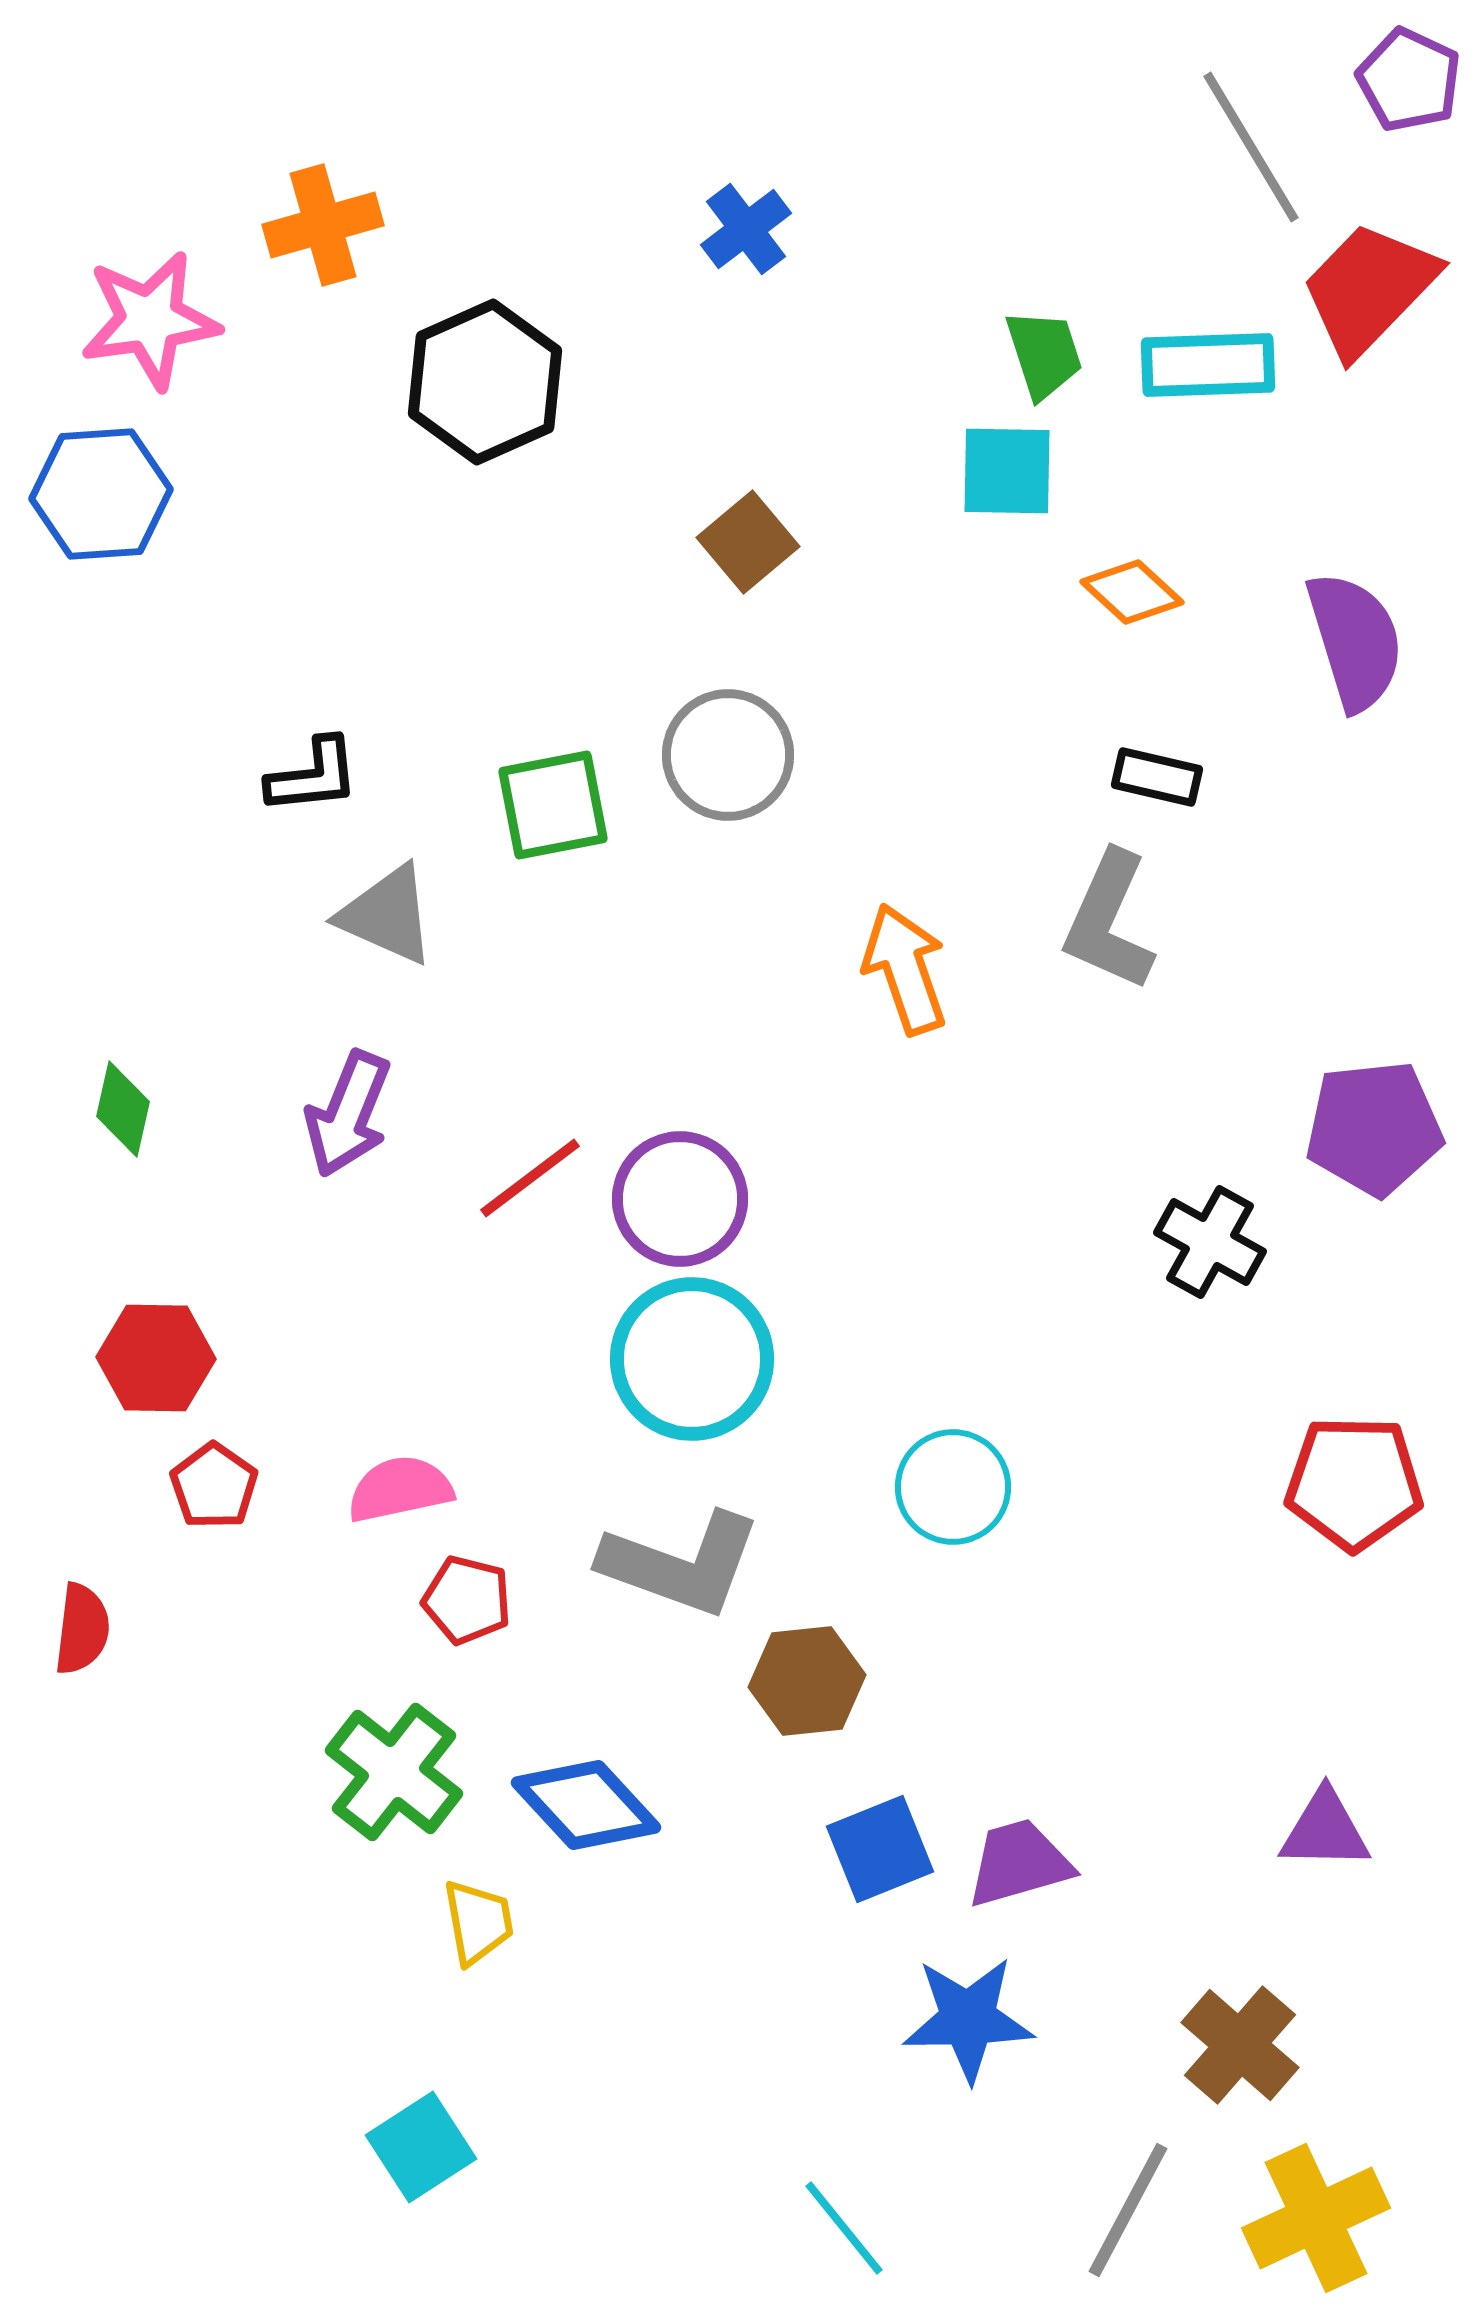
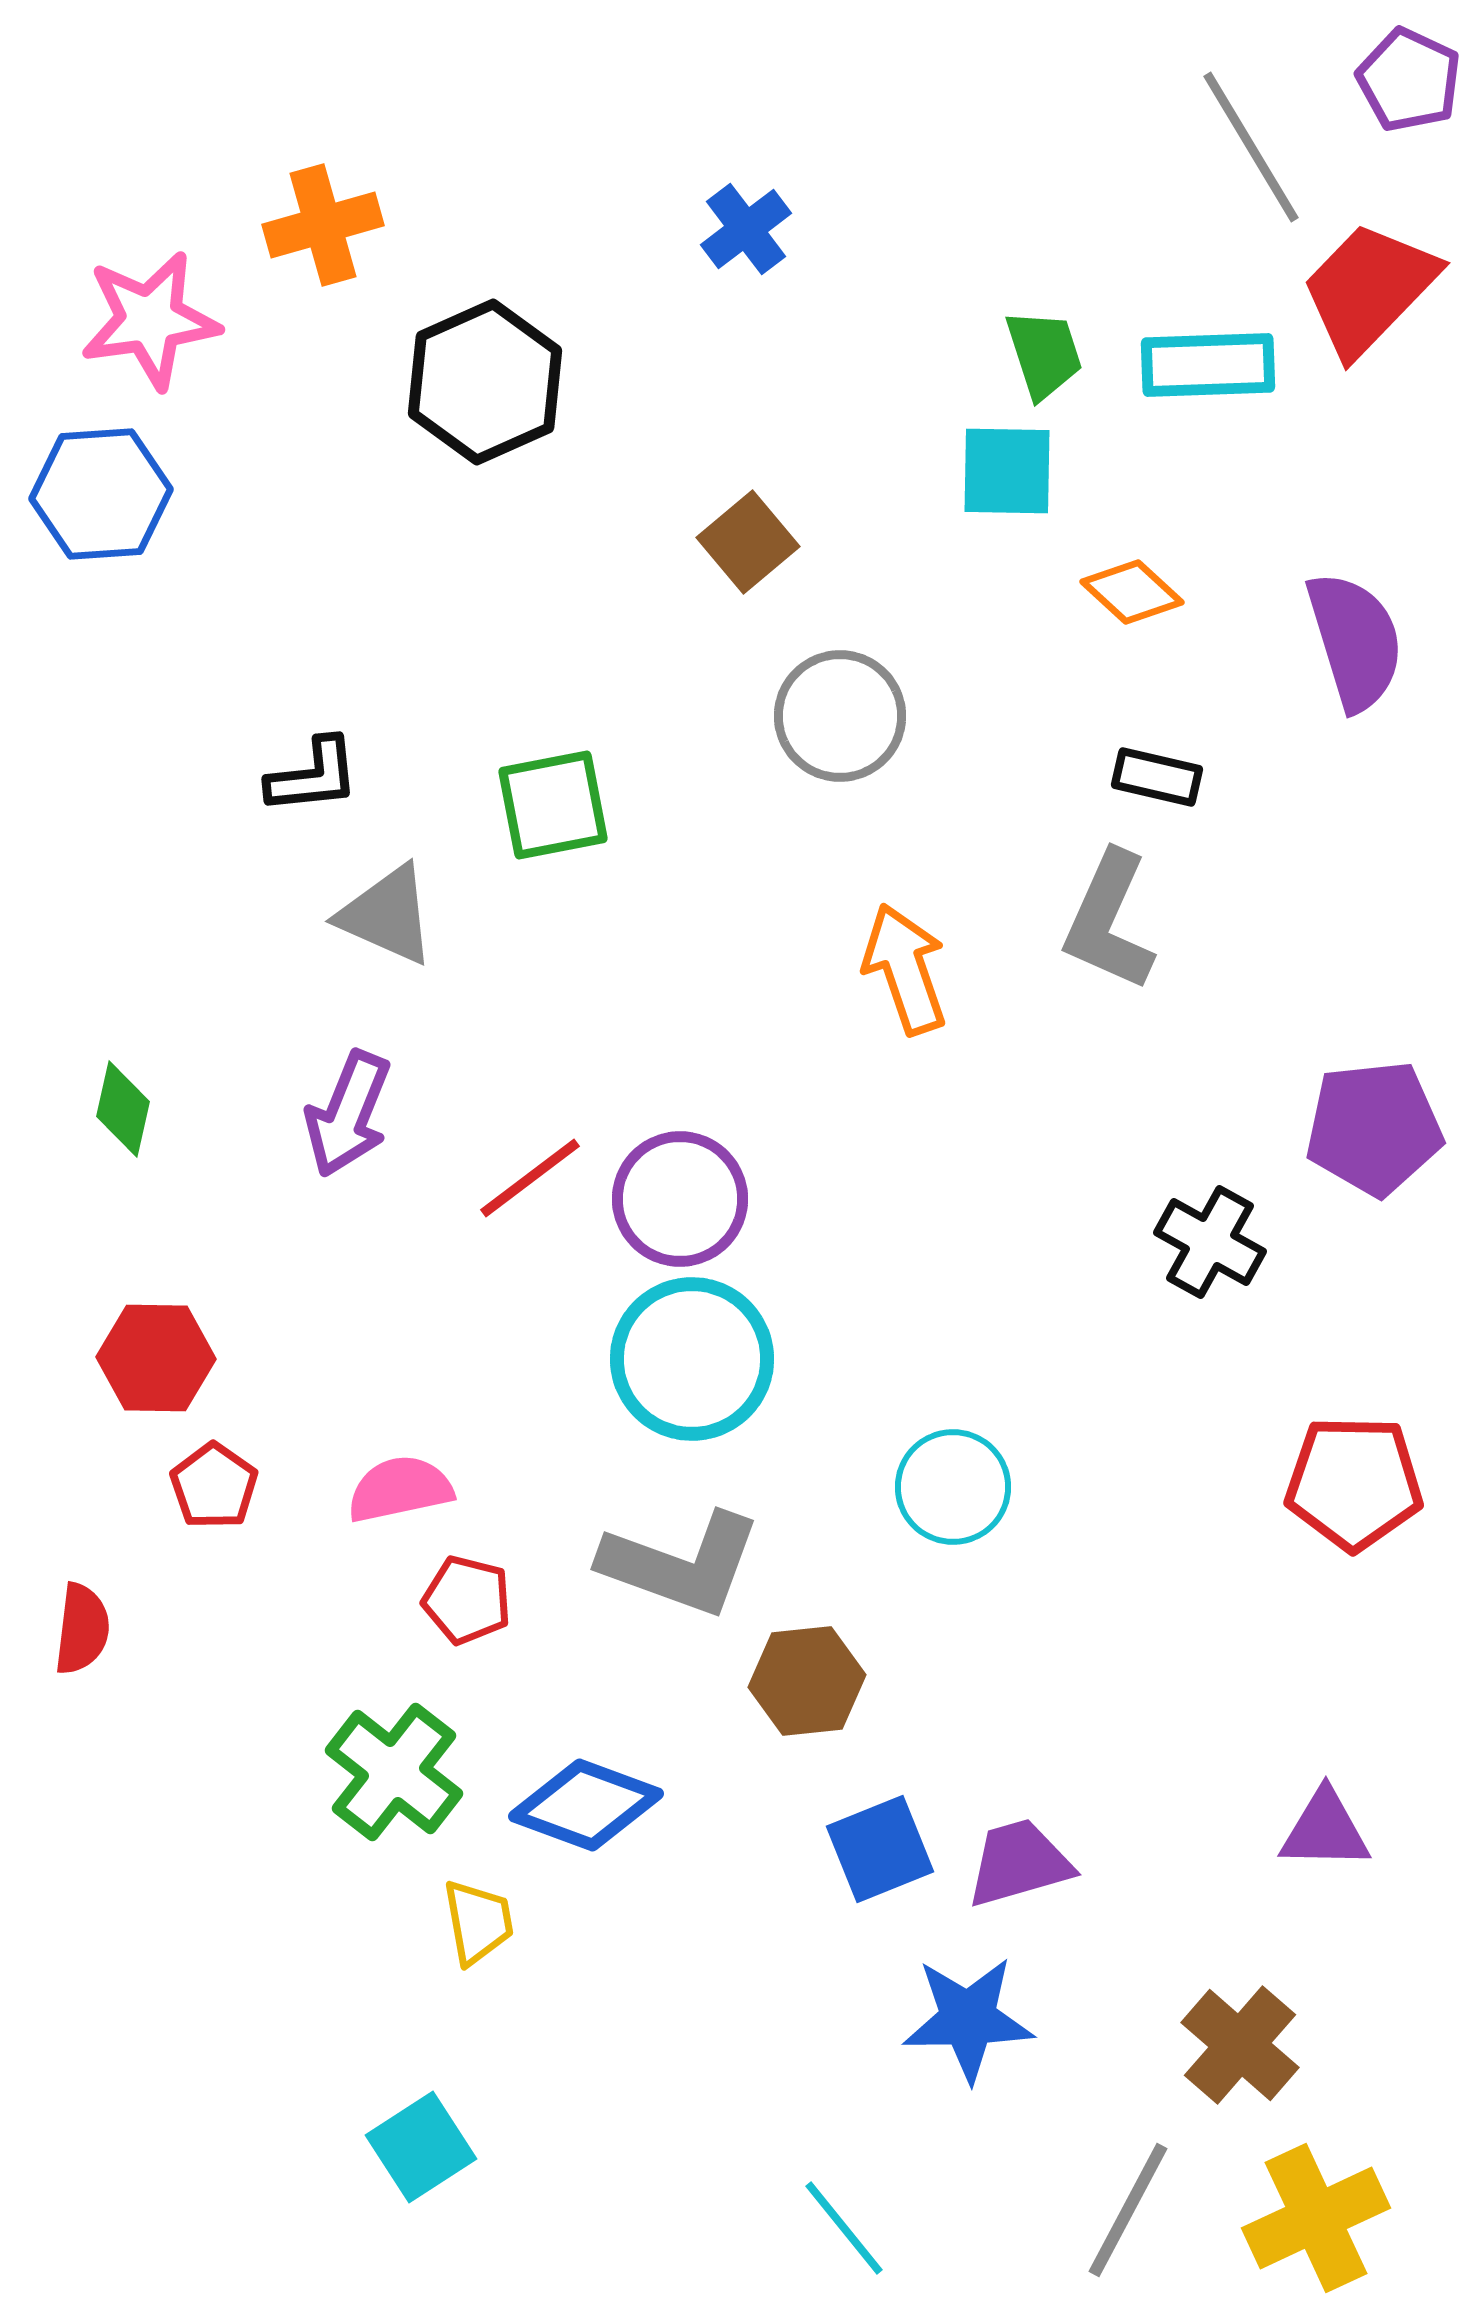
gray circle at (728, 755): moved 112 px right, 39 px up
blue diamond at (586, 1805): rotated 27 degrees counterclockwise
